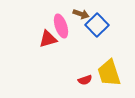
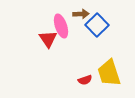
brown arrow: rotated 21 degrees counterclockwise
red triangle: rotated 48 degrees counterclockwise
